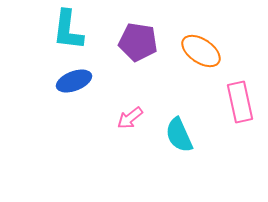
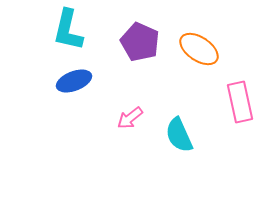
cyan L-shape: rotated 6 degrees clockwise
purple pentagon: moved 2 px right; rotated 15 degrees clockwise
orange ellipse: moved 2 px left, 2 px up
